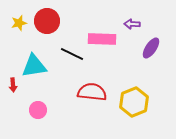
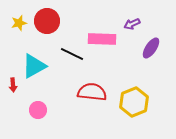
purple arrow: rotated 28 degrees counterclockwise
cyan triangle: rotated 20 degrees counterclockwise
